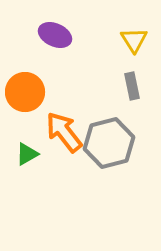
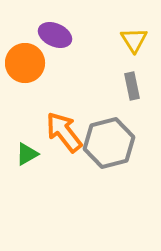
orange circle: moved 29 px up
